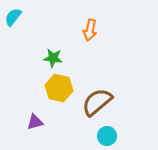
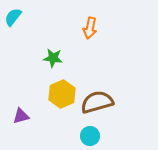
orange arrow: moved 2 px up
yellow hexagon: moved 3 px right, 6 px down; rotated 24 degrees clockwise
brown semicircle: rotated 24 degrees clockwise
purple triangle: moved 14 px left, 6 px up
cyan circle: moved 17 px left
